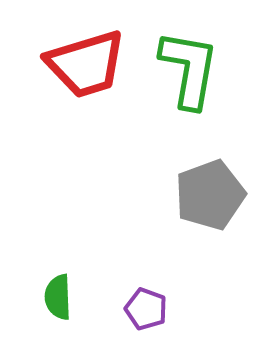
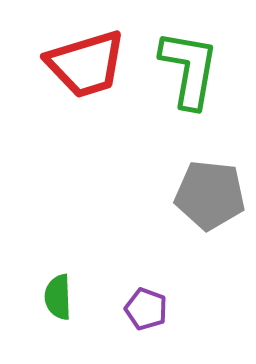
gray pentagon: rotated 26 degrees clockwise
